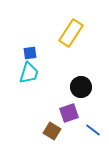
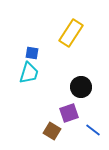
blue square: moved 2 px right; rotated 16 degrees clockwise
